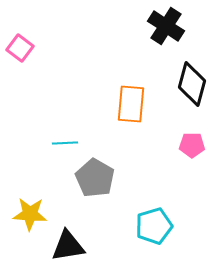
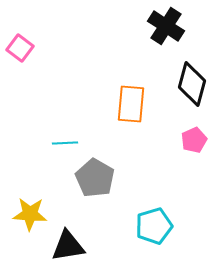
pink pentagon: moved 2 px right, 5 px up; rotated 25 degrees counterclockwise
